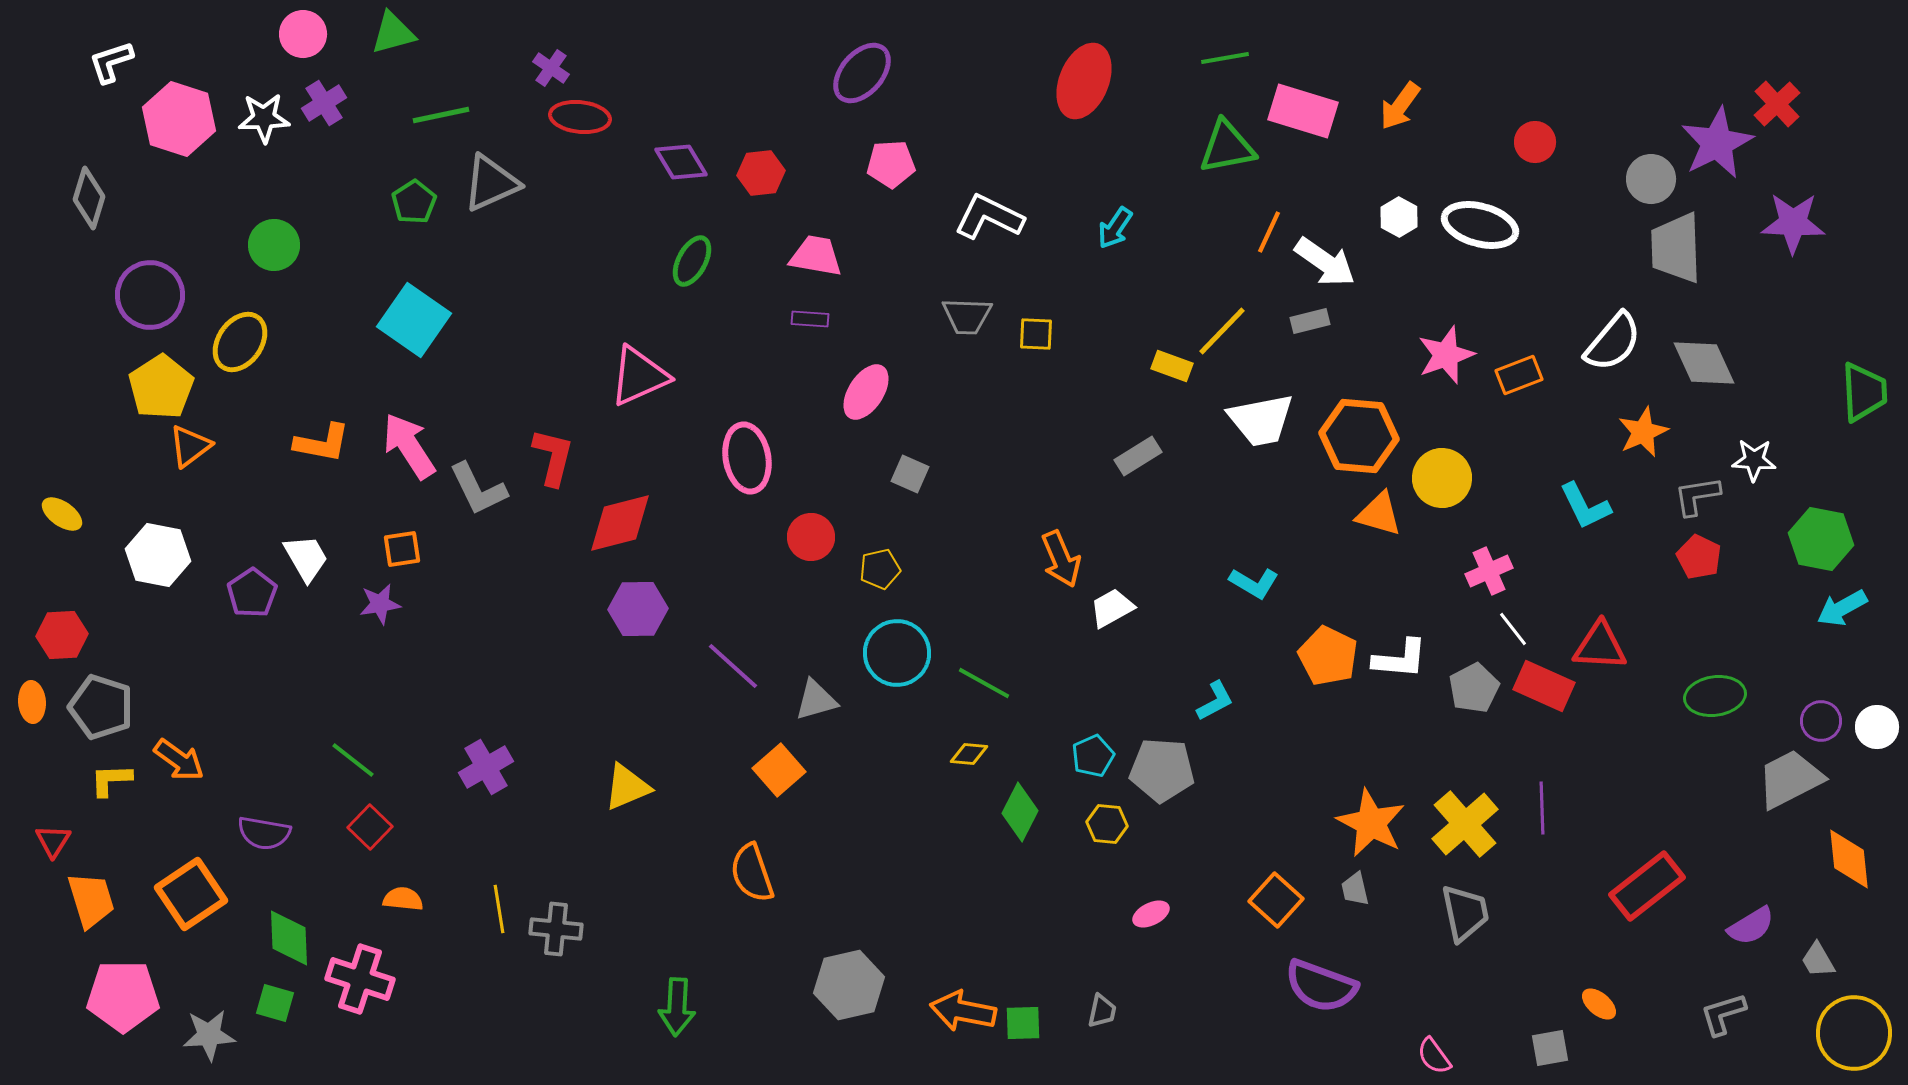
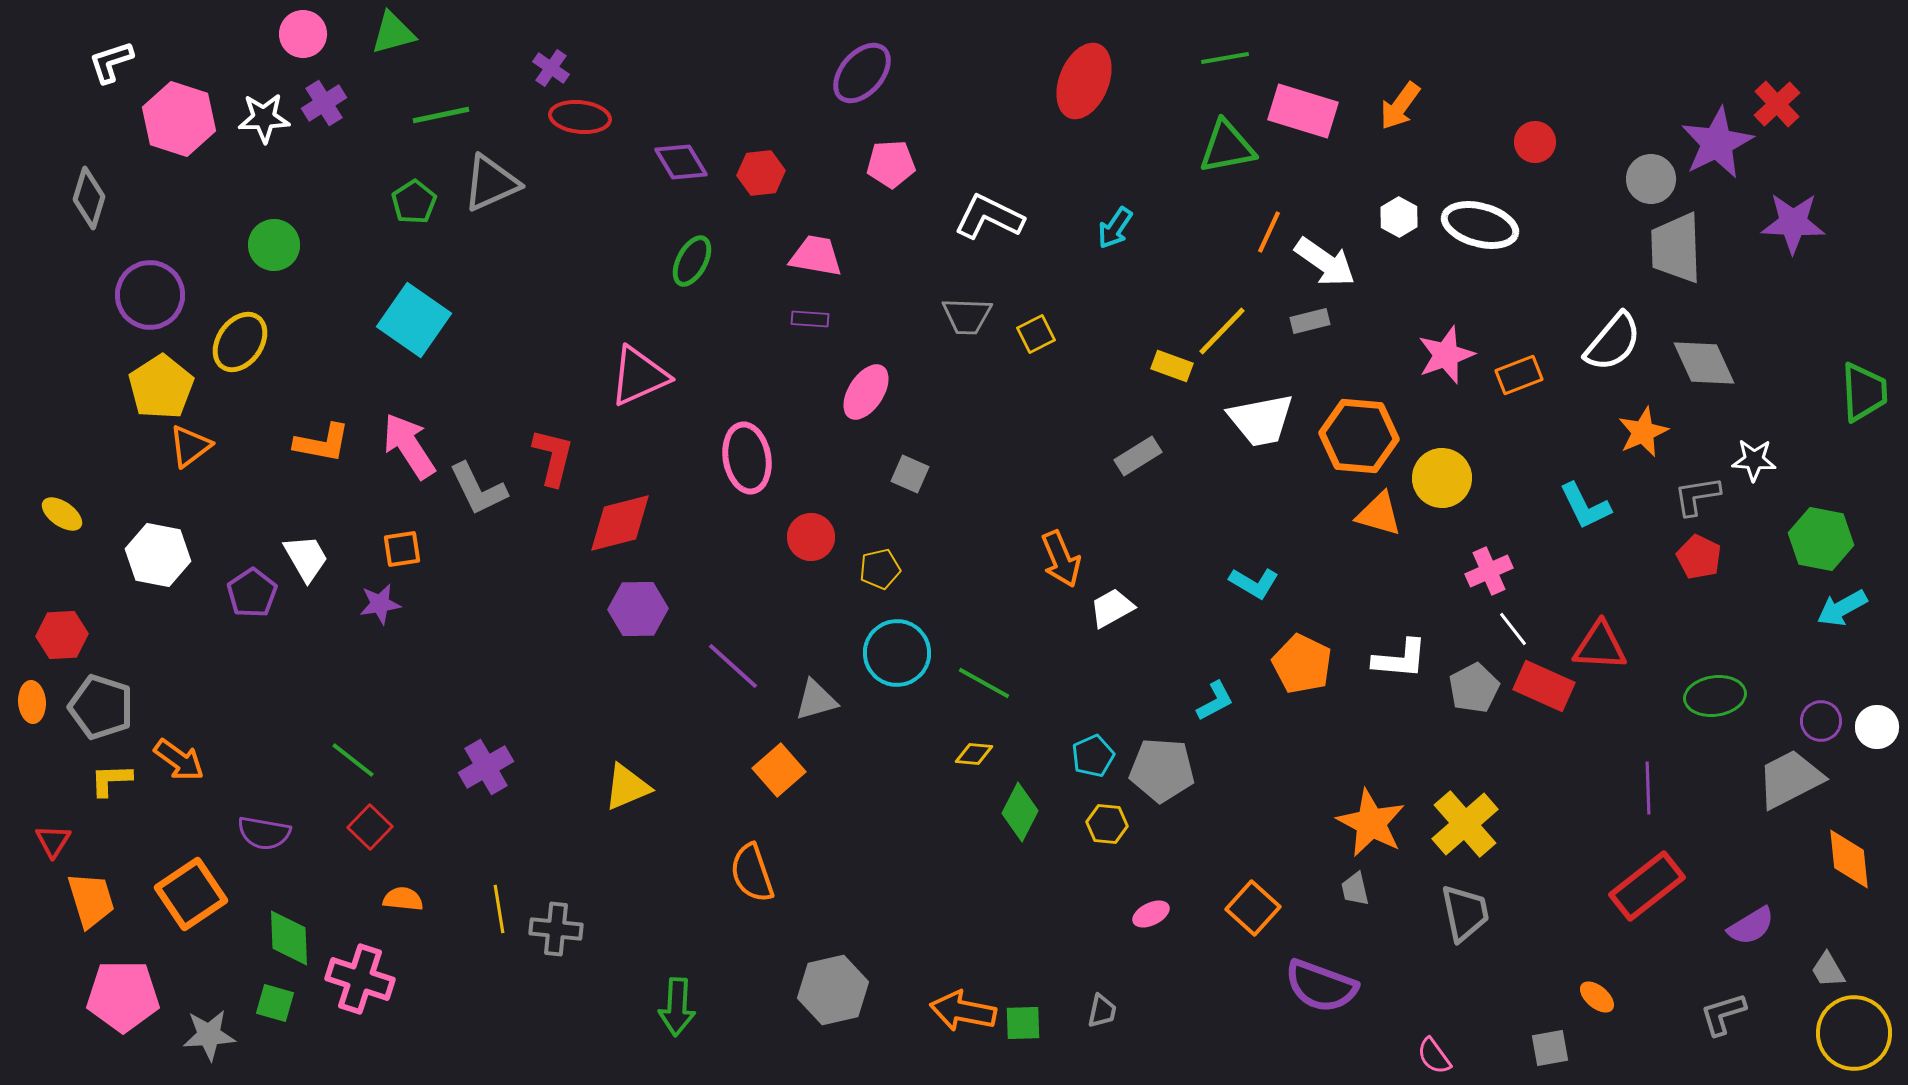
yellow square at (1036, 334): rotated 30 degrees counterclockwise
orange pentagon at (1328, 656): moved 26 px left, 8 px down
yellow diamond at (969, 754): moved 5 px right
purple line at (1542, 808): moved 106 px right, 20 px up
orange square at (1276, 900): moved 23 px left, 8 px down
gray trapezoid at (1818, 960): moved 10 px right, 10 px down
gray hexagon at (849, 985): moved 16 px left, 5 px down
orange ellipse at (1599, 1004): moved 2 px left, 7 px up
